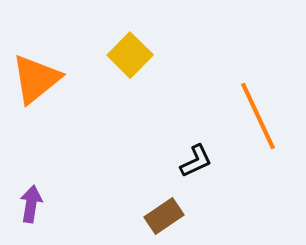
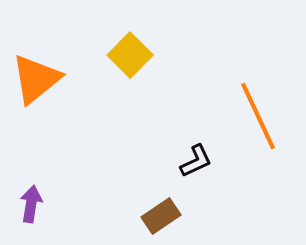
brown rectangle: moved 3 px left
